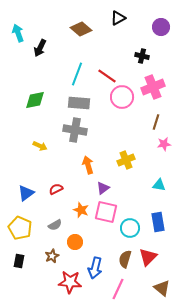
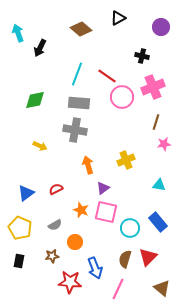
blue rectangle: rotated 30 degrees counterclockwise
brown star: rotated 16 degrees clockwise
blue arrow: rotated 35 degrees counterclockwise
